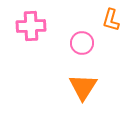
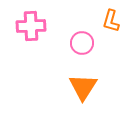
orange L-shape: moved 1 px down
